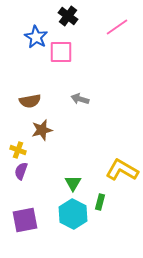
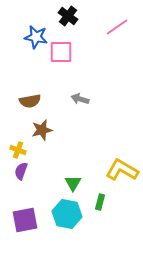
blue star: rotated 20 degrees counterclockwise
cyan hexagon: moved 6 px left; rotated 16 degrees counterclockwise
